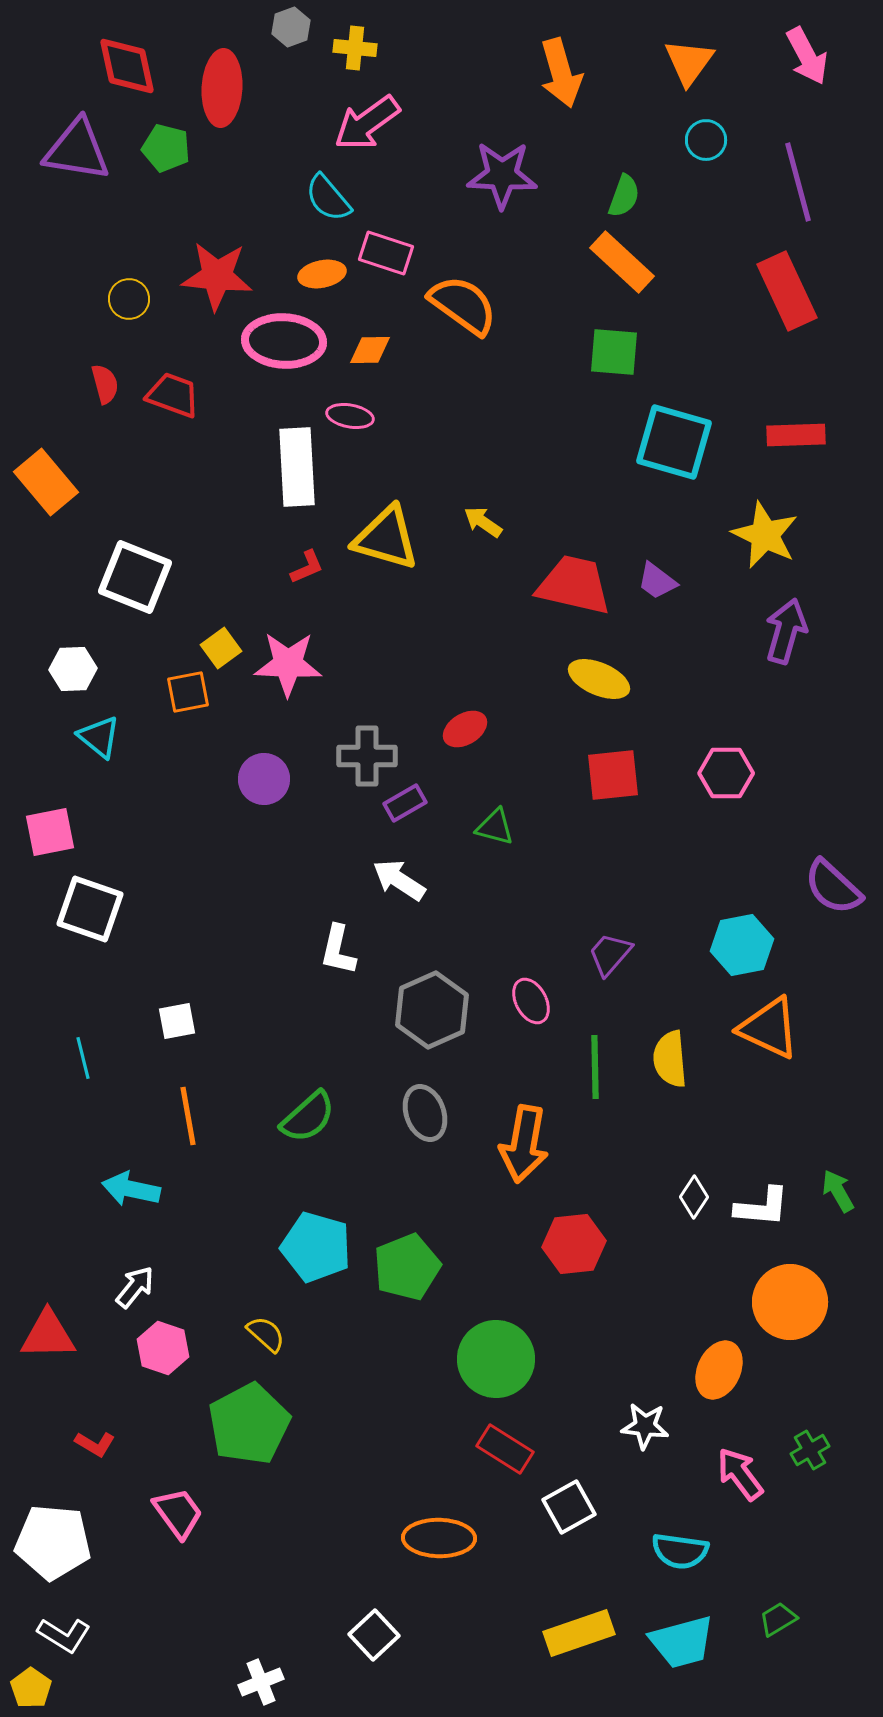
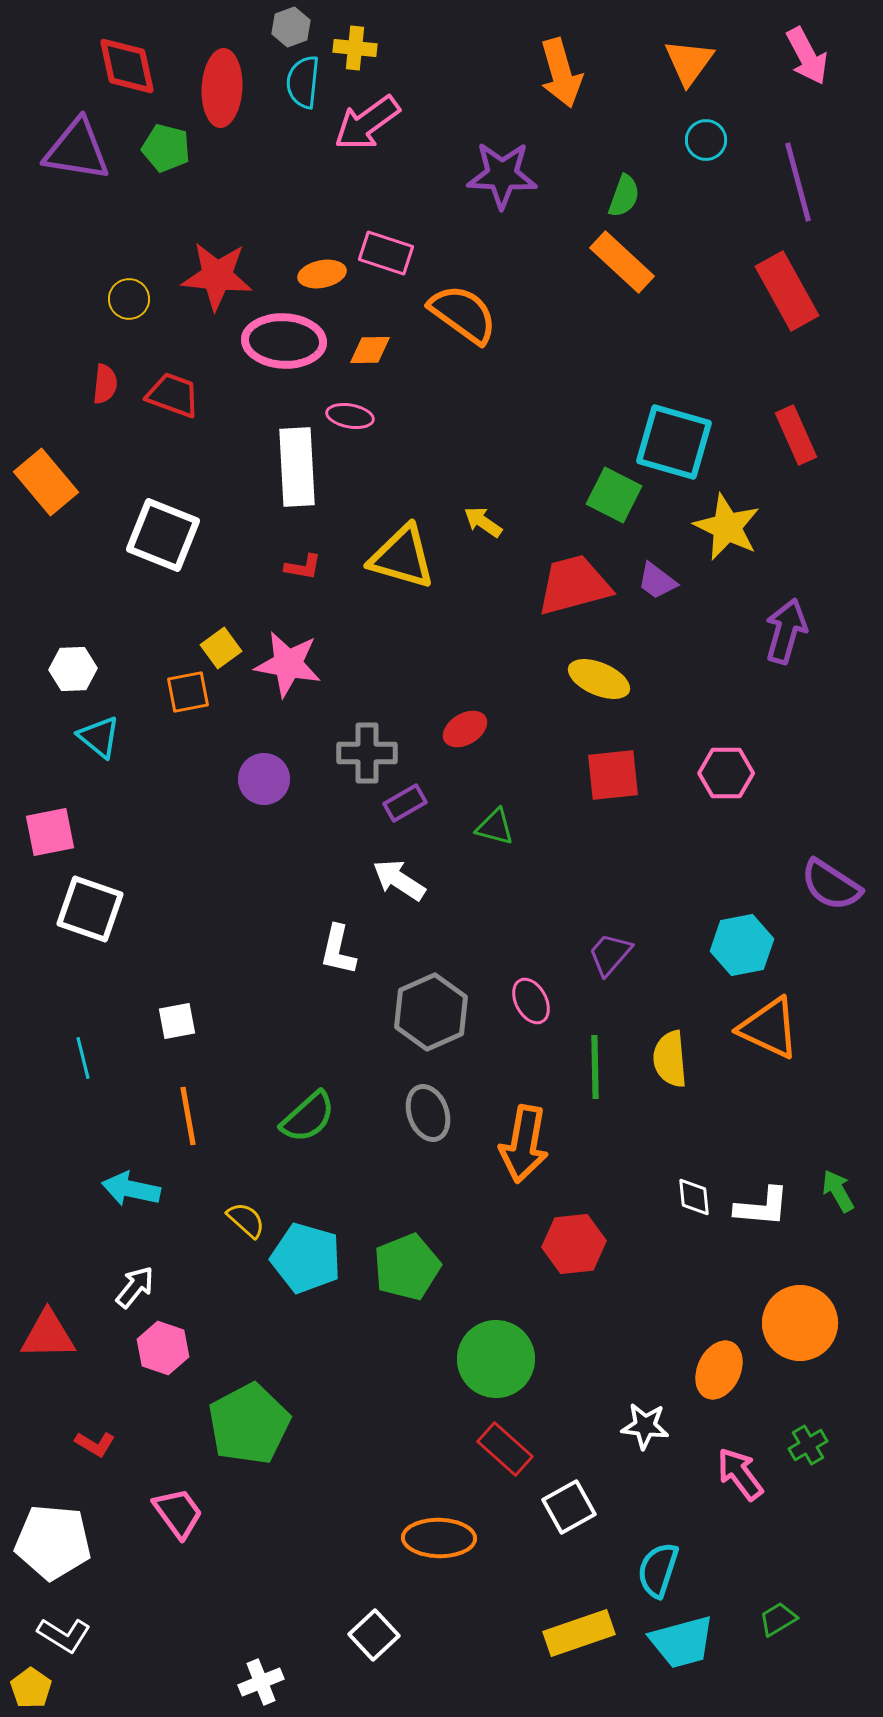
cyan semicircle at (328, 198): moved 25 px left, 116 px up; rotated 46 degrees clockwise
red rectangle at (787, 291): rotated 4 degrees counterclockwise
orange semicircle at (463, 305): moved 9 px down
green square at (614, 352): moved 143 px down; rotated 22 degrees clockwise
red semicircle at (105, 384): rotated 21 degrees clockwise
red rectangle at (796, 435): rotated 68 degrees clockwise
yellow star at (765, 535): moved 38 px left, 8 px up
yellow triangle at (386, 538): moved 16 px right, 19 px down
red L-shape at (307, 567): moved 4 px left; rotated 33 degrees clockwise
white square at (135, 577): moved 28 px right, 42 px up
red trapezoid at (574, 585): rotated 28 degrees counterclockwise
pink star at (288, 664): rotated 8 degrees clockwise
gray cross at (367, 756): moved 3 px up
purple semicircle at (833, 887): moved 2 px left, 2 px up; rotated 10 degrees counterclockwise
gray hexagon at (432, 1010): moved 1 px left, 2 px down
gray ellipse at (425, 1113): moved 3 px right
white diamond at (694, 1197): rotated 39 degrees counterclockwise
cyan pentagon at (316, 1247): moved 10 px left, 11 px down
orange circle at (790, 1302): moved 10 px right, 21 px down
yellow semicircle at (266, 1334): moved 20 px left, 114 px up
red rectangle at (505, 1449): rotated 10 degrees clockwise
green cross at (810, 1450): moved 2 px left, 5 px up
cyan semicircle at (680, 1551): moved 22 px left, 19 px down; rotated 100 degrees clockwise
